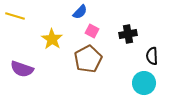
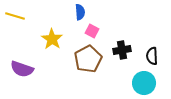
blue semicircle: rotated 49 degrees counterclockwise
black cross: moved 6 px left, 16 px down
